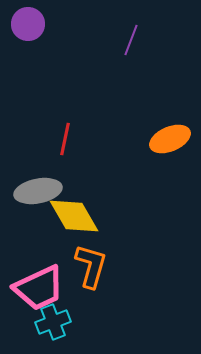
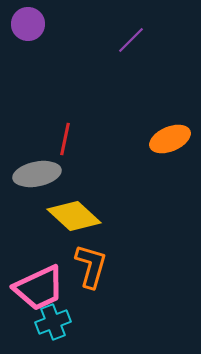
purple line: rotated 24 degrees clockwise
gray ellipse: moved 1 px left, 17 px up
yellow diamond: rotated 18 degrees counterclockwise
